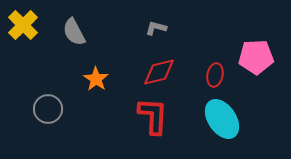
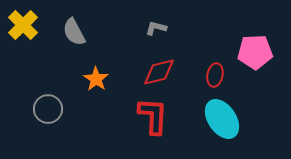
pink pentagon: moved 1 px left, 5 px up
